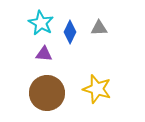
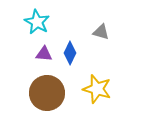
cyan star: moved 4 px left, 1 px up
gray triangle: moved 2 px right, 4 px down; rotated 18 degrees clockwise
blue diamond: moved 21 px down
